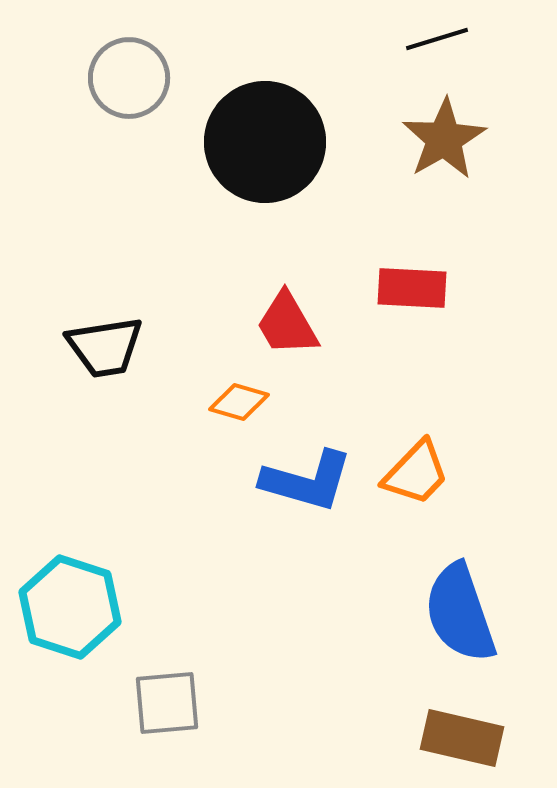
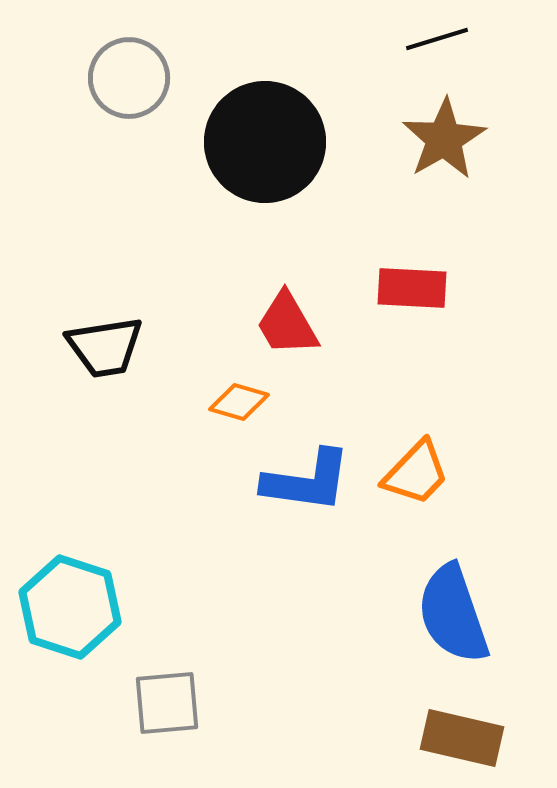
blue L-shape: rotated 8 degrees counterclockwise
blue semicircle: moved 7 px left, 1 px down
